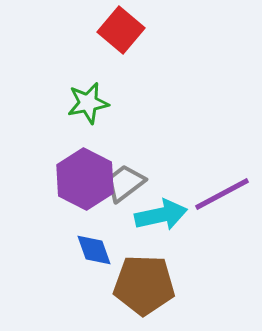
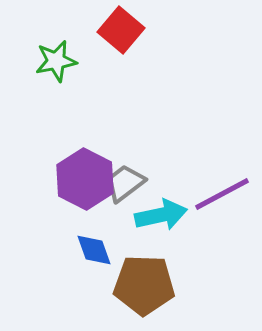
green star: moved 32 px left, 42 px up
